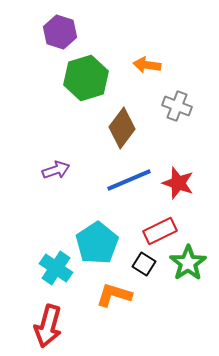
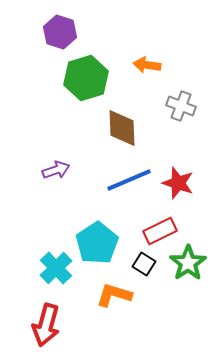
gray cross: moved 4 px right
brown diamond: rotated 39 degrees counterclockwise
cyan cross: rotated 12 degrees clockwise
red arrow: moved 2 px left, 1 px up
